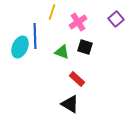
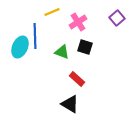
yellow line: rotated 49 degrees clockwise
purple square: moved 1 px right, 1 px up
